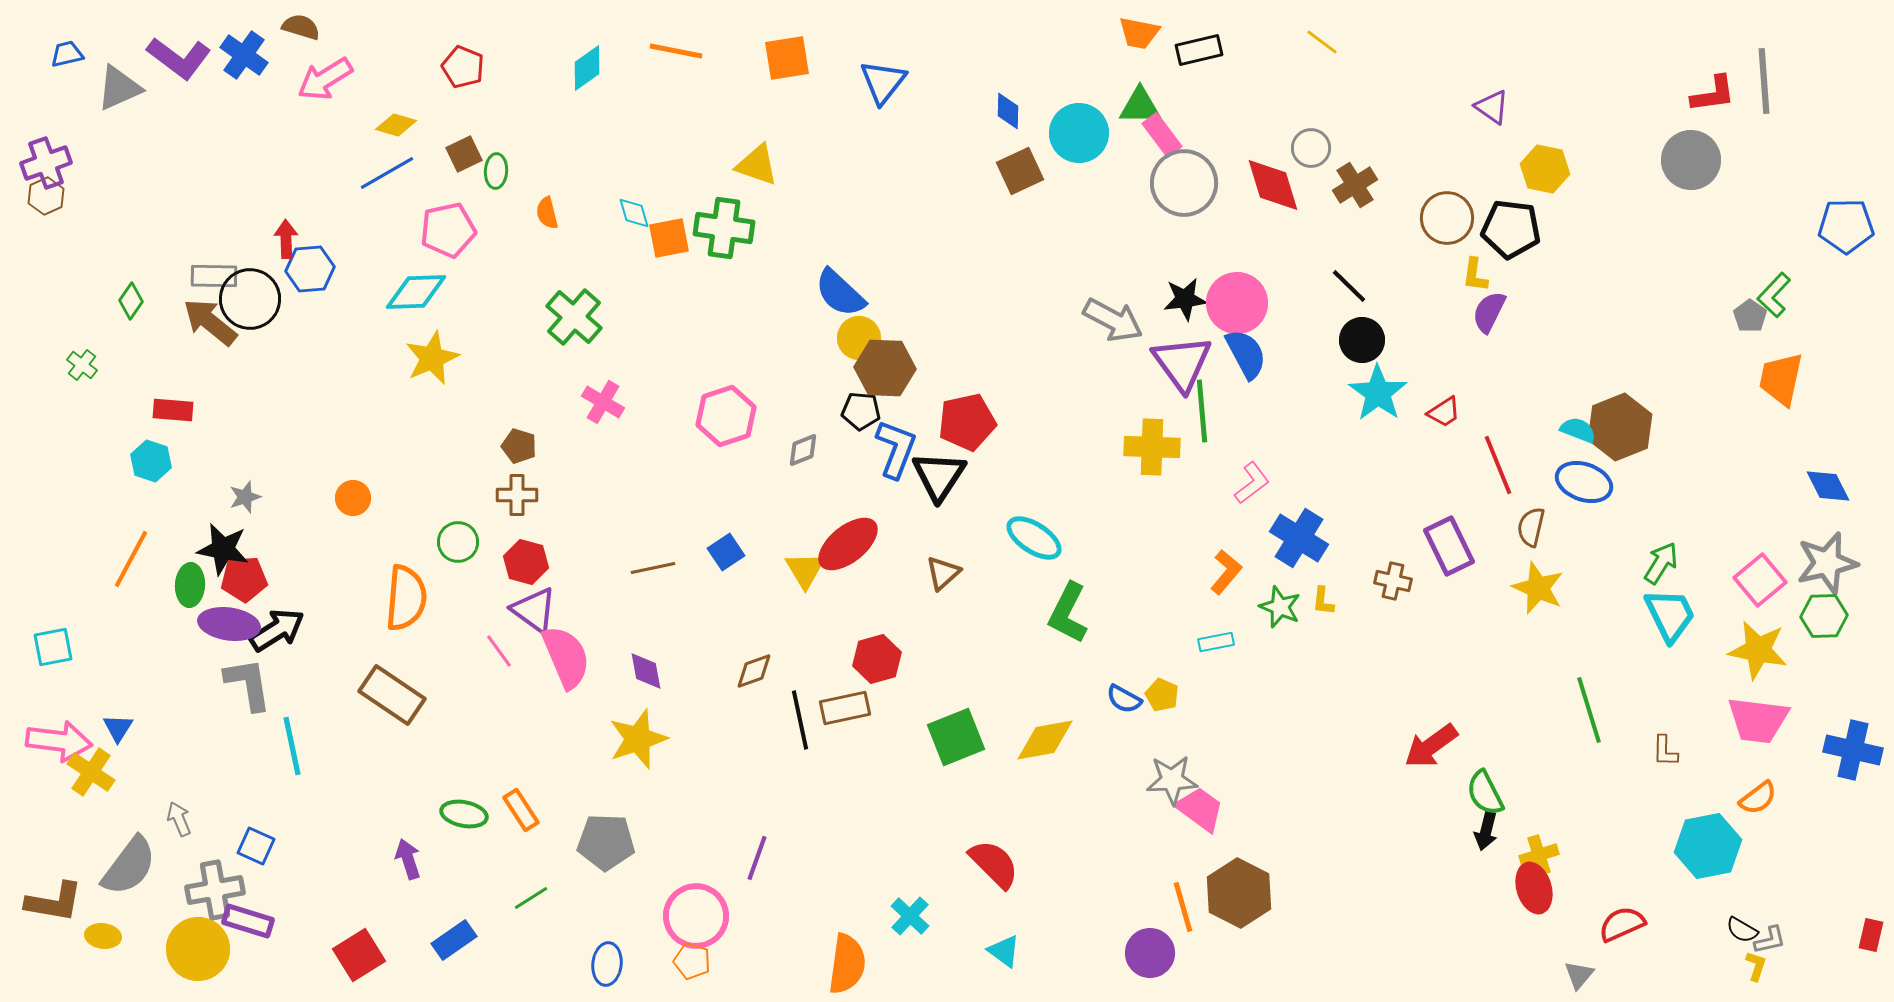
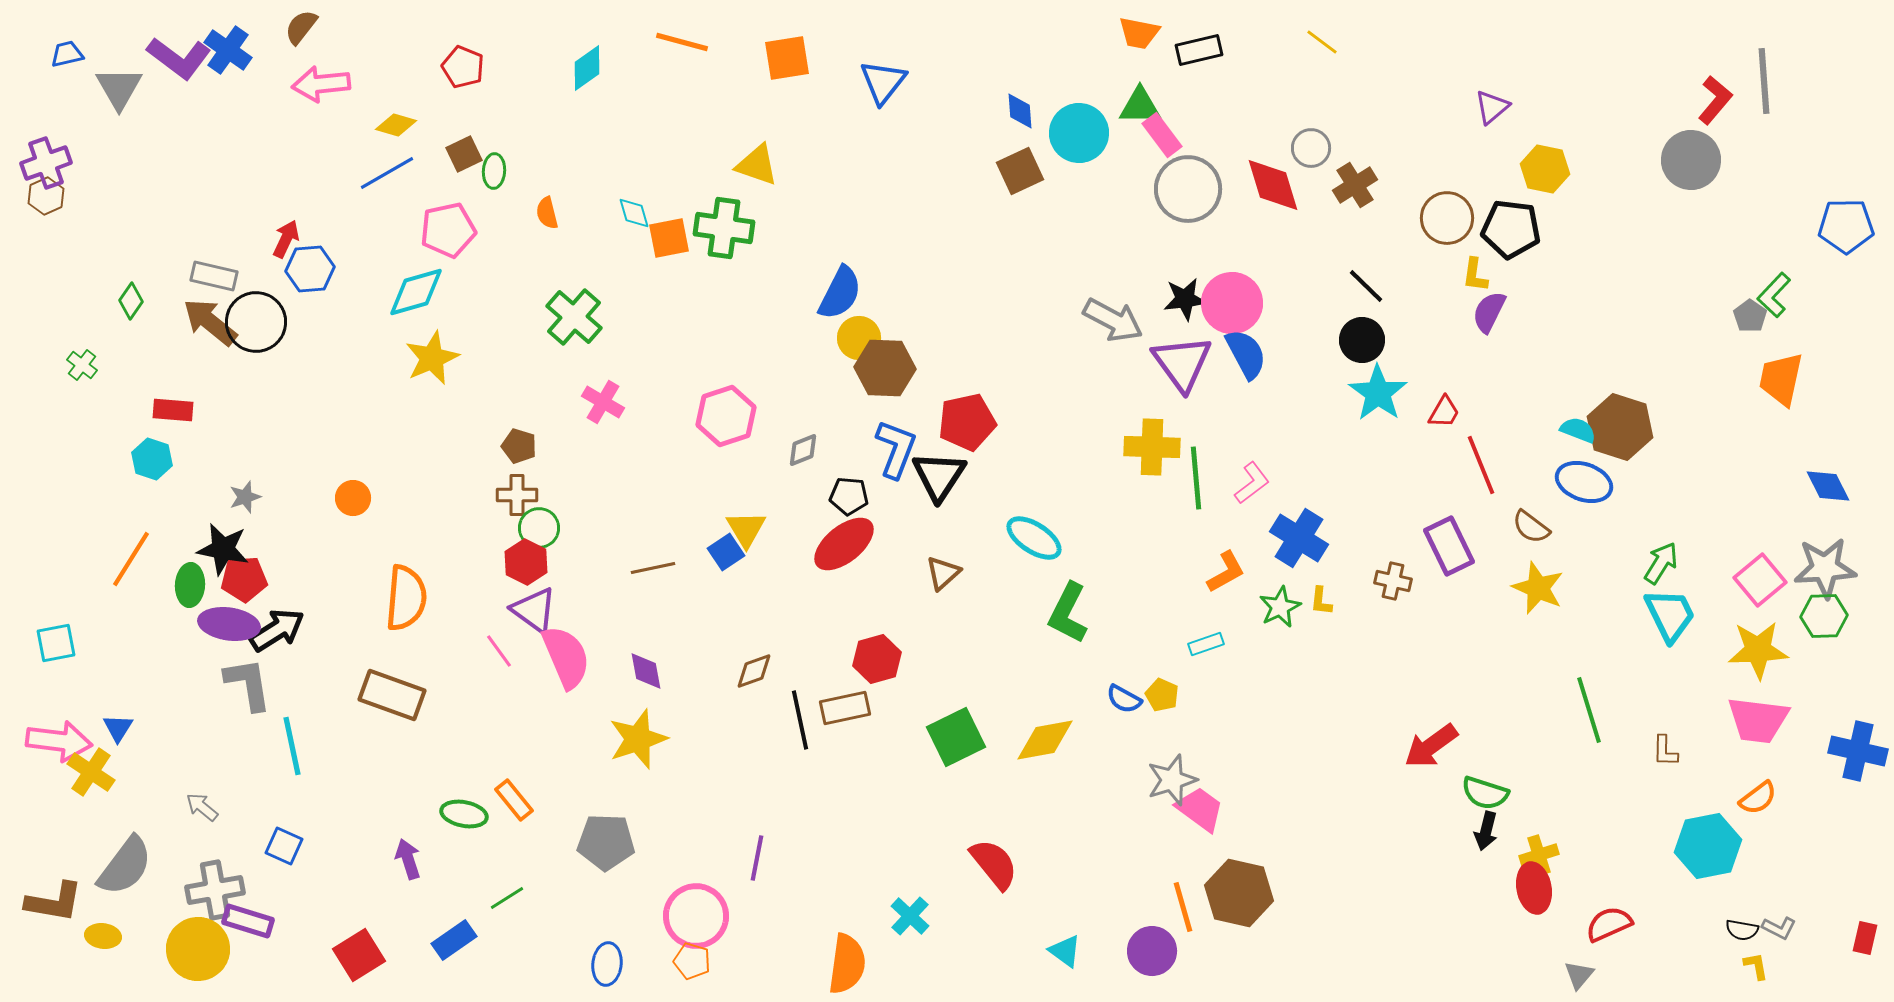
brown semicircle at (301, 27): rotated 69 degrees counterclockwise
orange line at (676, 51): moved 6 px right, 9 px up; rotated 4 degrees clockwise
blue cross at (244, 55): moved 16 px left, 5 px up
pink arrow at (325, 79): moved 4 px left, 5 px down; rotated 26 degrees clockwise
gray triangle at (119, 88): rotated 36 degrees counterclockwise
red L-shape at (1713, 94): moved 2 px right, 6 px down; rotated 42 degrees counterclockwise
purple triangle at (1492, 107): rotated 45 degrees clockwise
blue diamond at (1008, 111): moved 12 px right; rotated 6 degrees counterclockwise
green ellipse at (496, 171): moved 2 px left
gray circle at (1184, 183): moved 4 px right, 6 px down
red arrow at (286, 239): rotated 27 degrees clockwise
gray rectangle at (214, 276): rotated 12 degrees clockwise
black line at (1349, 286): moved 17 px right
cyan diamond at (416, 292): rotated 14 degrees counterclockwise
blue semicircle at (840, 293): rotated 106 degrees counterclockwise
black circle at (250, 299): moved 6 px right, 23 px down
pink circle at (1237, 303): moved 5 px left
black pentagon at (861, 411): moved 12 px left, 85 px down
green line at (1202, 411): moved 6 px left, 67 px down
red trapezoid at (1444, 412): rotated 27 degrees counterclockwise
brown hexagon at (1620, 427): rotated 20 degrees counterclockwise
cyan hexagon at (151, 461): moved 1 px right, 2 px up
red line at (1498, 465): moved 17 px left
brown semicircle at (1531, 527): rotated 66 degrees counterclockwise
green circle at (458, 542): moved 81 px right, 14 px up
red ellipse at (848, 544): moved 4 px left
orange line at (131, 559): rotated 4 degrees clockwise
red hexagon at (526, 562): rotated 12 degrees clockwise
gray star at (1827, 563): moved 2 px left, 5 px down; rotated 10 degrees clockwise
yellow triangle at (805, 570): moved 59 px left, 41 px up
orange L-shape at (1226, 572): rotated 21 degrees clockwise
yellow L-shape at (1323, 601): moved 2 px left
green star at (1280, 607): rotated 24 degrees clockwise
cyan rectangle at (1216, 642): moved 10 px left, 2 px down; rotated 8 degrees counterclockwise
cyan square at (53, 647): moved 3 px right, 4 px up
yellow star at (1758, 650): rotated 14 degrees counterclockwise
brown rectangle at (392, 695): rotated 14 degrees counterclockwise
green square at (956, 737): rotated 4 degrees counterclockwise
blue cross at (1853, 750): moved 5 px right, 1 px down
gray star at (1172, 780): rotated 15 degrees counterclockwise
green semicircle at (1485, 793): rotated 45 degrees counterclockwise
orange rectangle at (521, 810): moved 7 px left, 10 px up; rotated 6 degrees counterclockwise
gray arrow at (179, 819): moved 23 px right, 12 px up; rotated 28 degrees counterclockwise
blue square at (256, 846): moved 28 px right
purple line at (757, 858): rotated 9 degrees counterclockwise
red semicircle at (994, 864): rotated 6 degrees clockwise
gray semicircle at (129, 866): moved 4 px left
red ellipse at (1534, 888): rotated 6 degrees clockwise
brown hexagon at (1239, 893): rotated 14 degrees counterclockwise
green line at (531, 898): moved 24 px left
red semicircle at (1622, 924): moved 13 px left
black semicircle at (1742, 930): rotated 20 degrees counterclockwise
red rectangle at (1871, 935): moved 6 px left, 3 px down
gray L-shape at (1770, 940): moved 9 px right, 12 px up; rotated 40 degrees clockwise
cyan triangle at (1004, 951): moved 61 px right
purple circle at (1150, 953): moved 2 px right, 2 px up
yellow L-shape at (1756, 966): rotated 28 degrees counterclockwise
